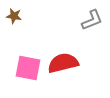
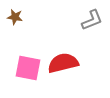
brown star: moved 1 px right, 1 px down
